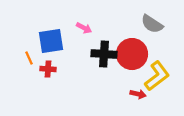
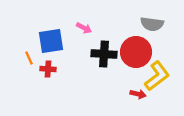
gray semicircle: rotated 25 degrees counterclockwise
red circle: moved 4 px right, 2 px up
